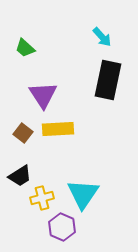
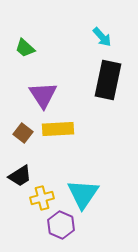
purple hexagon: moved 1 px left, 2 px up
